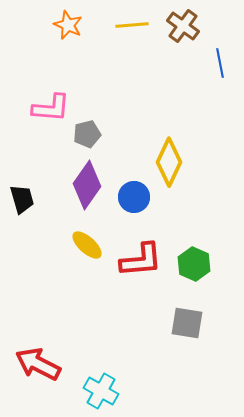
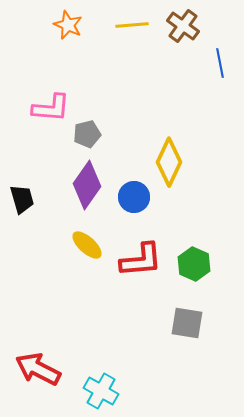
red arrow: moved 5 px down
